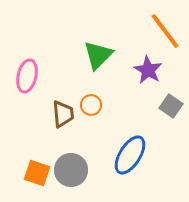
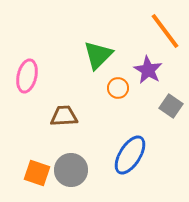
orange circle: moved 27 px right, 17 px up
brown trapezoid: moved 1 px right, 2 px down; rotated 88 degrees counterclockwise
